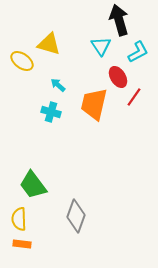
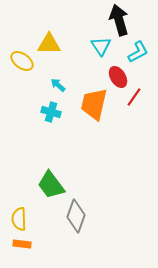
yellow triangle: rotated 15 degrees counterclockwise
green trapezoid: moved 18 px right
